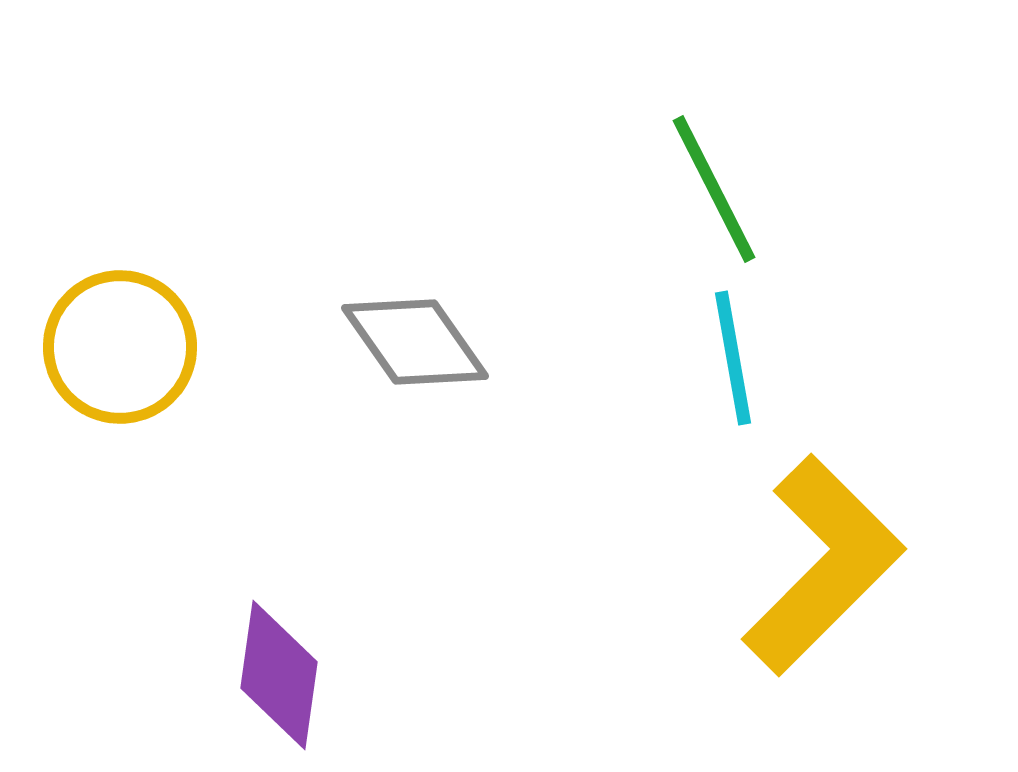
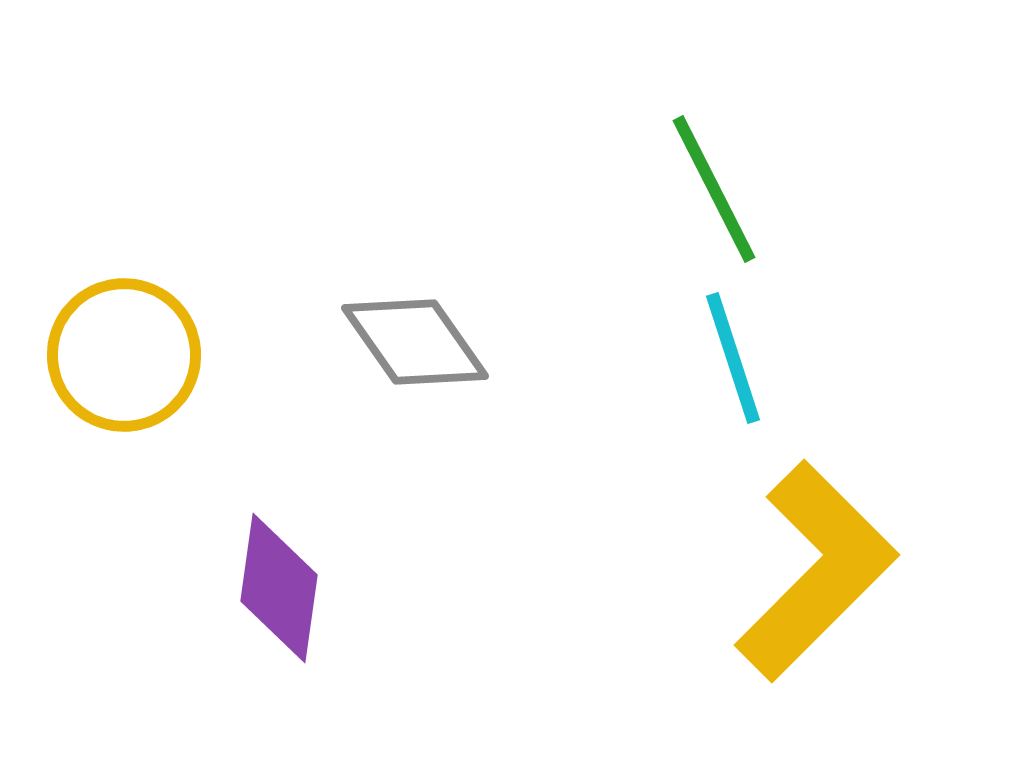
yellow circle: moved 4 px right, 8 px down
cyan line: rotated 8 degrees counterclockwise
yellow L-shape: moved 7 px left, 6 px down
purple diamond: moved 87 px up
